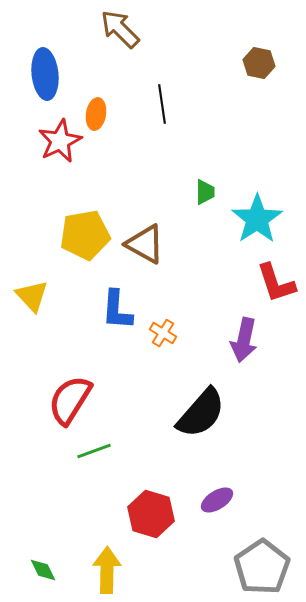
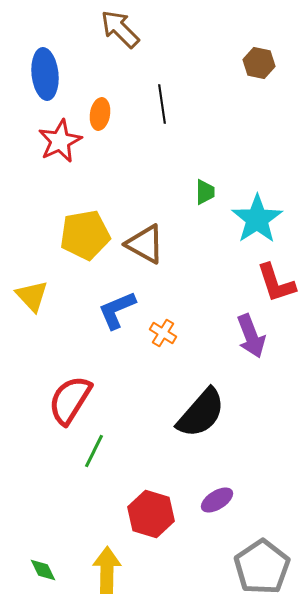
orange ellipse: moved 4 px right
blue L-shape: rotated 63 degrees clockwise
purple arrow: moved 7 px right, 4 px up; rotated 33 degrees counterclockwise
green line: rotated 44 degrees counterclockwise
